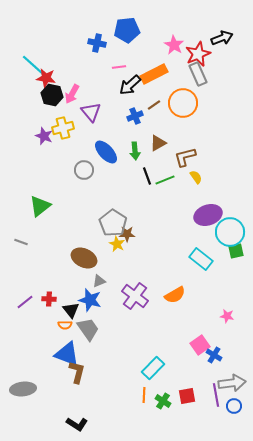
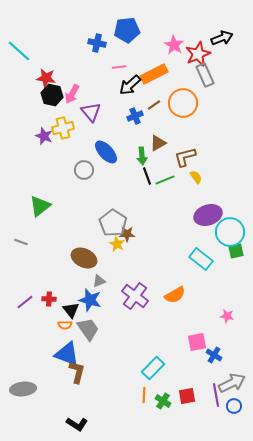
cyan line at (33, 65): moved 14 px left, 14 px up
gray rectangle at (198, 74): moved 7 px right, 1 px down
green arrow at (135, 151): moved 7 px right, 5 px down
pink square at (200, 345): moved 3 px left, 3 px up; rotated 24 degrees clockwise
gray arrow at (232, 383): rotated 20 degrees counterclockwise
